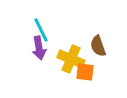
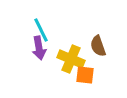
orange square: moved 3 px down
